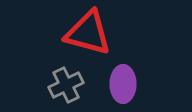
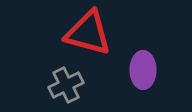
purple ellipse: moved 20 px right, 14 px up
